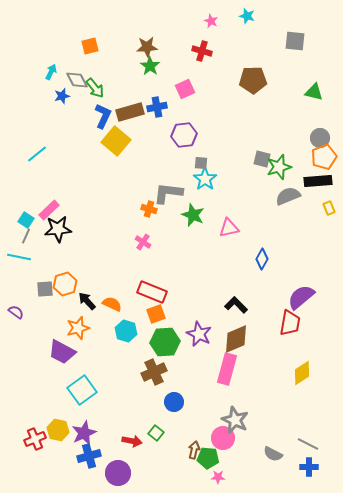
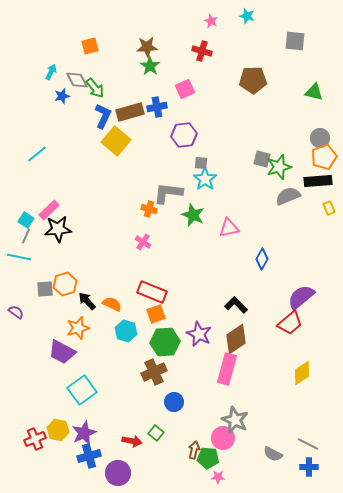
red trapezoid at (290, 323): rotated 40 degrees clockwise
brown diamond at (236, 339): rotated 12 degrees counterclockwise
